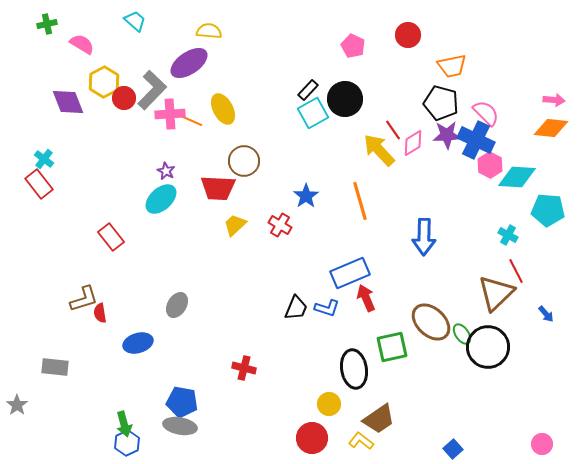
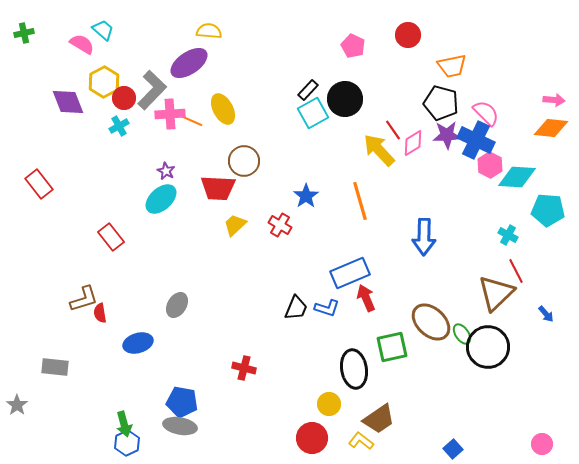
cyan trapezoid at (135, 21): moved 32 px left, 9 px down
green cross at (47, 24): moved 23 px left, 9 px down
cyan cross at (44, 159): moved 75 px right, 33 px up; rotated 24 degrees clockwise
